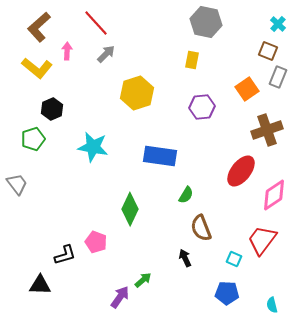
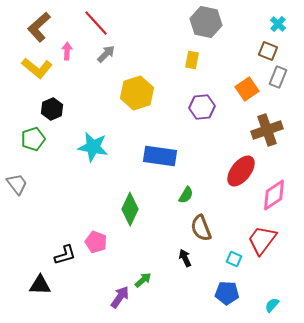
cyan semicircle: rotated 56 degrees clockwise
